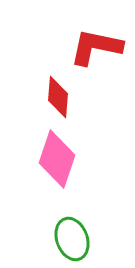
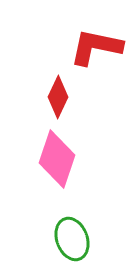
red diamond: rotated 21 degrees clockwise
